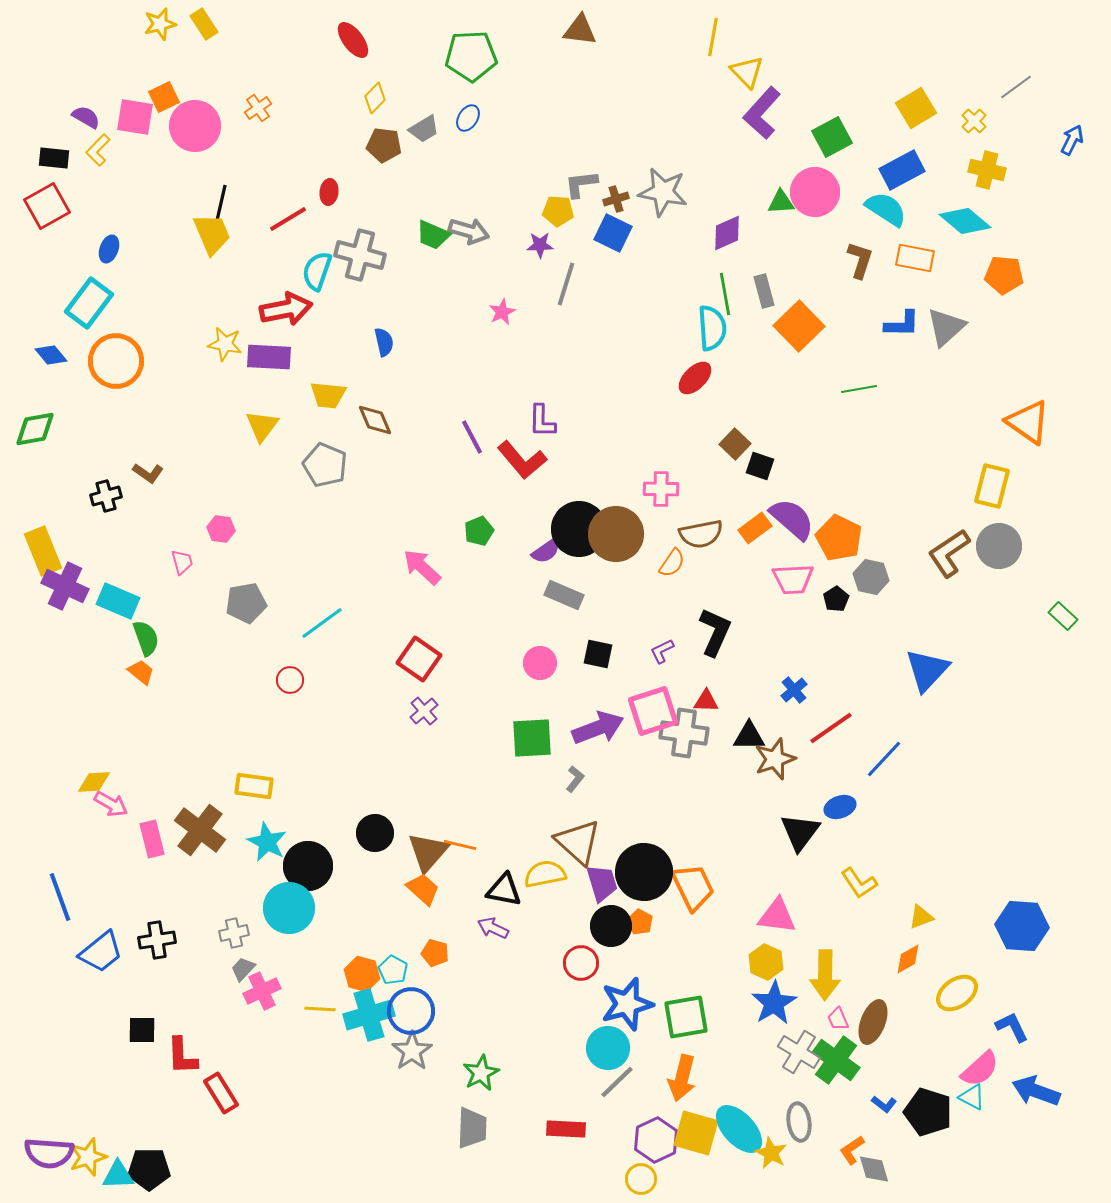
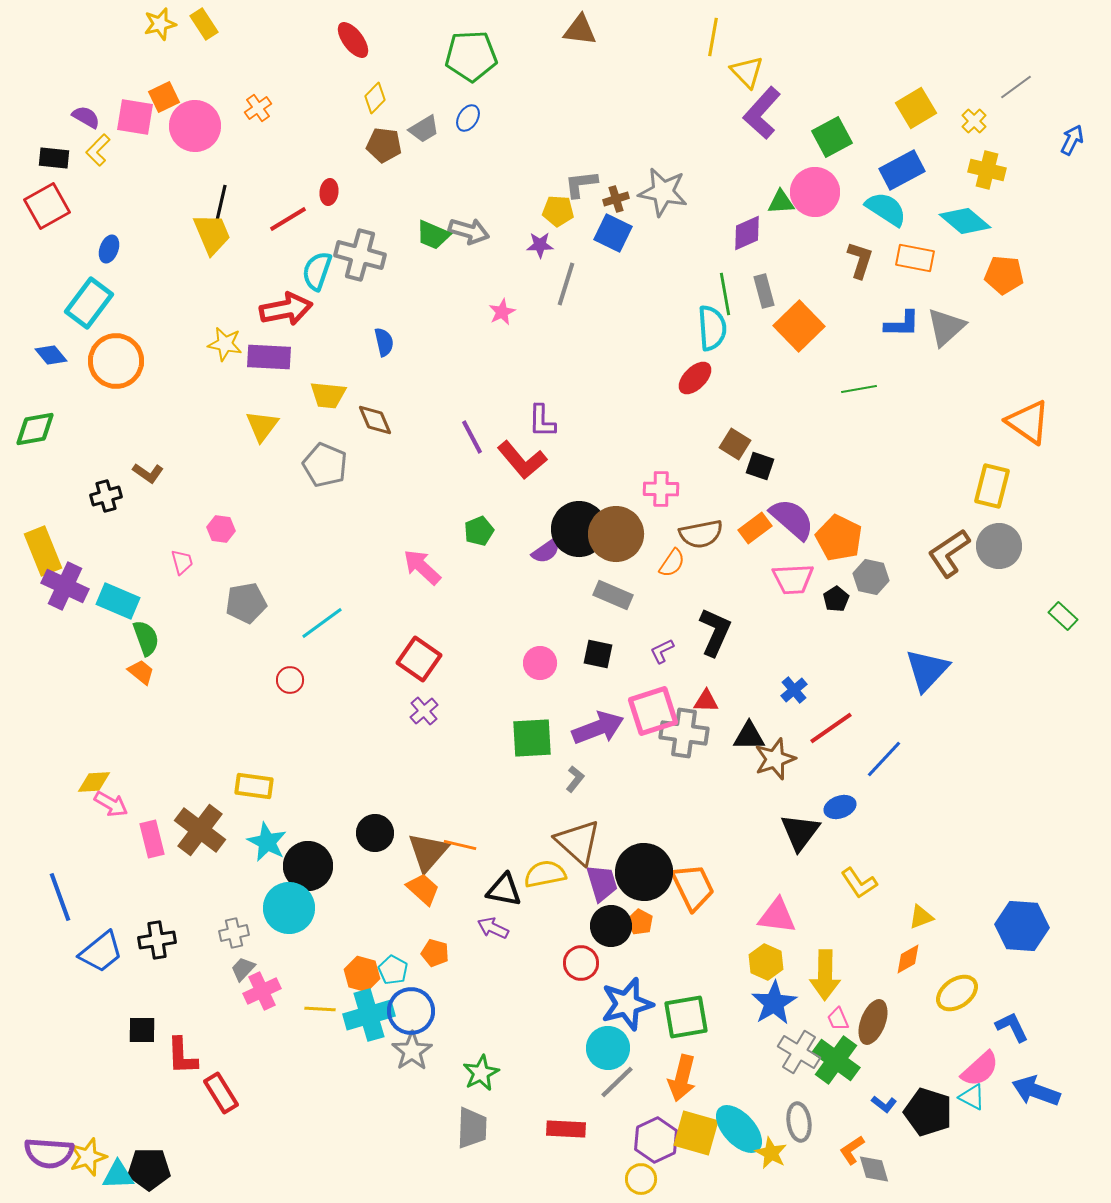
purple diamond at (727, 233): moved 20 px right
brown square at (735, 444): rotated 12 degrees counterclockwise
gray rectangle at (564, 595): moved 49 px right
